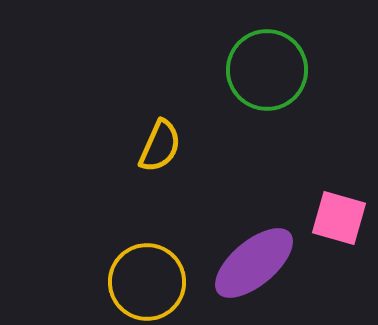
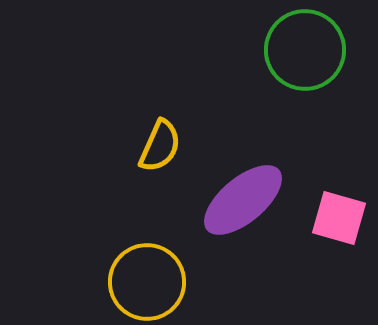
green circle: moved 38 px right, 20 px up
purple ellipse: moved 11 px left, 63 px up
